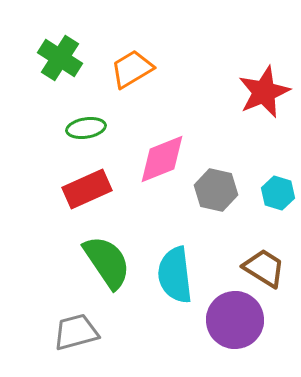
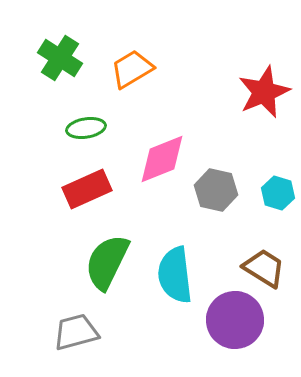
green semicircle: rotated 120 degrees counterclockwise
